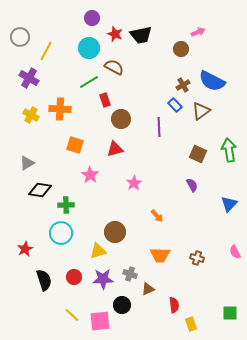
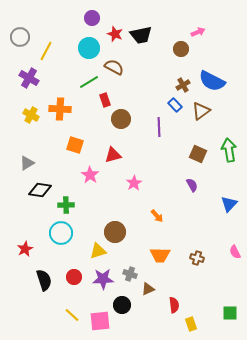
red triangle at (115, 149): moved 2 px left, 6 px down
